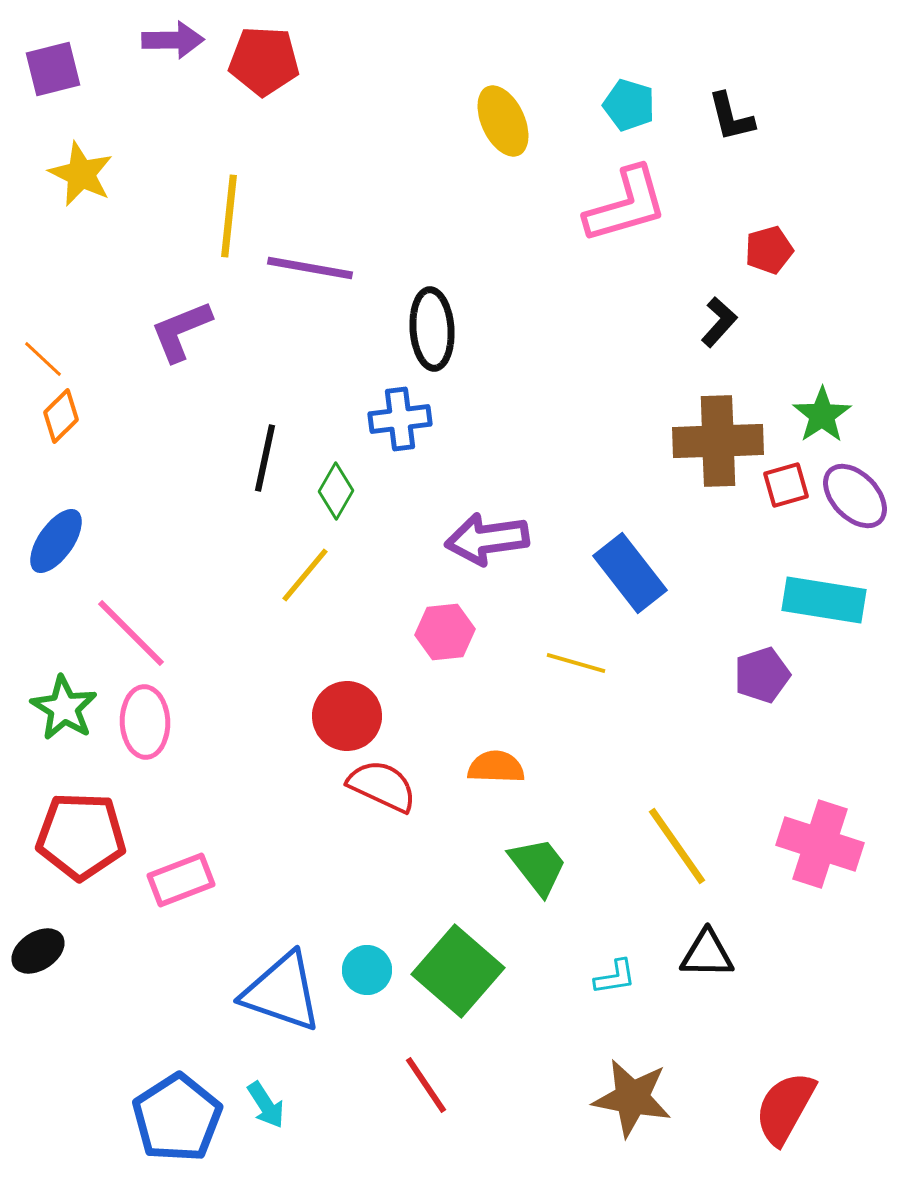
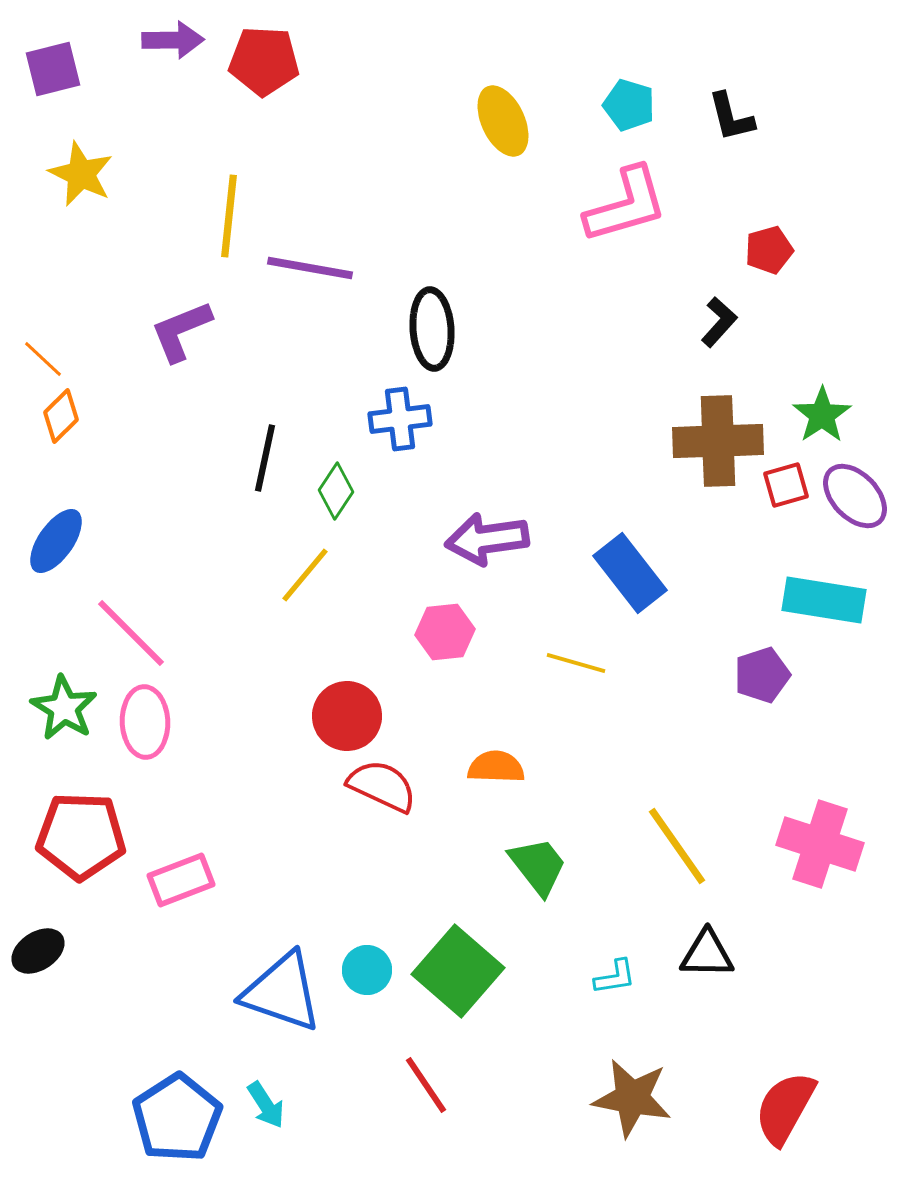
green diamond at (336, 491): rotated 4 degrees clockwise
